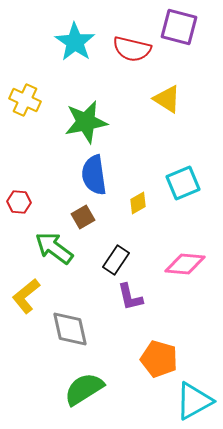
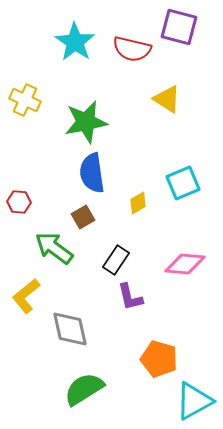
blue semicircle: moved 2 px left, 2 px up
